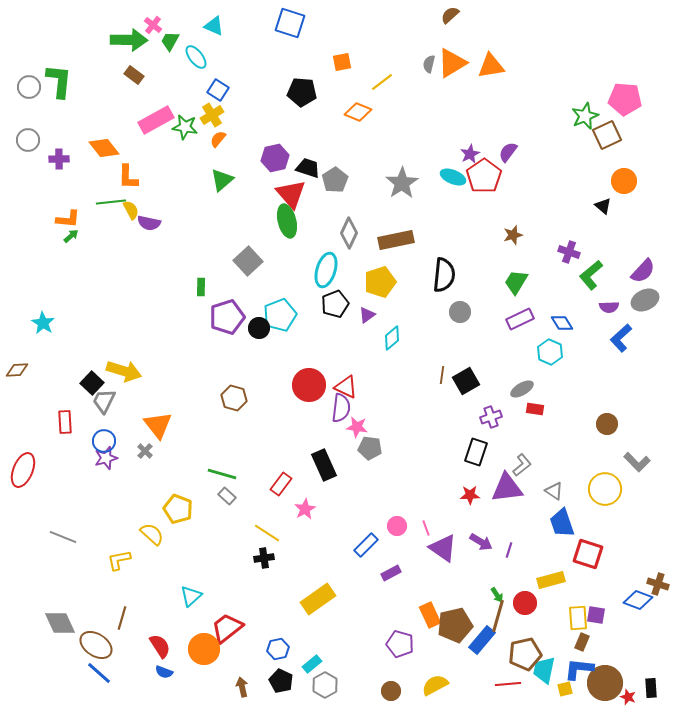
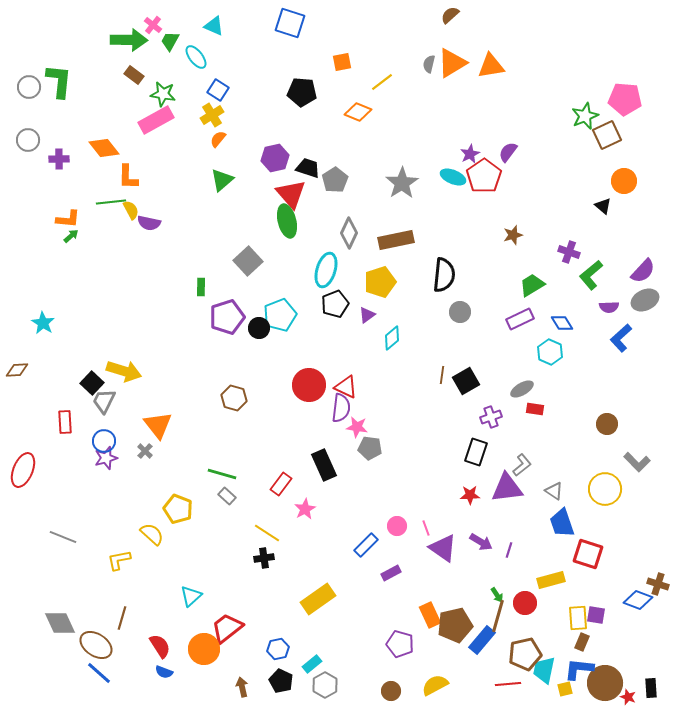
green star at (185, 127): moved 22 px left, 33 px up
green trapezoid at (516, 282): moved 16 px right, 3 px down; rotated 28 degrees clockwise
